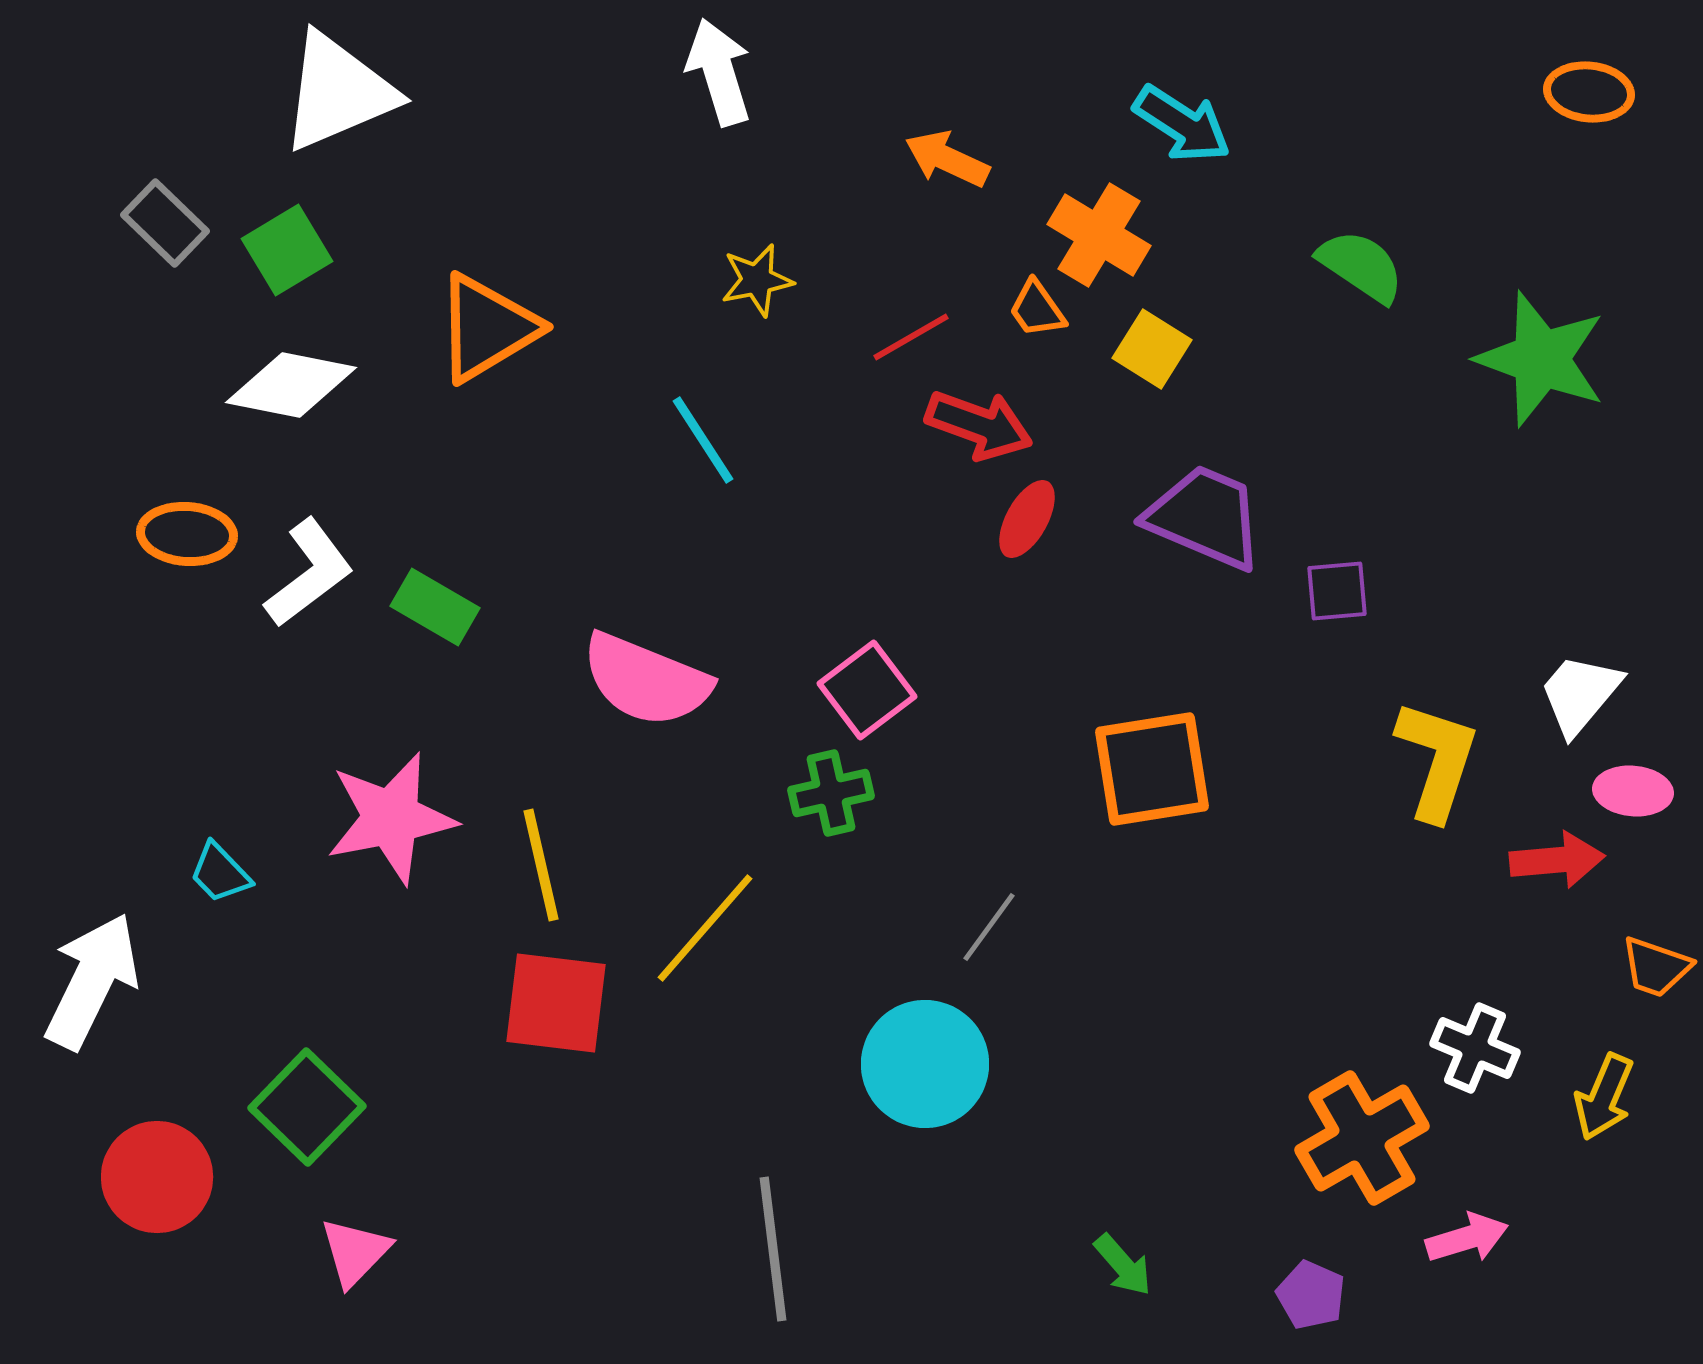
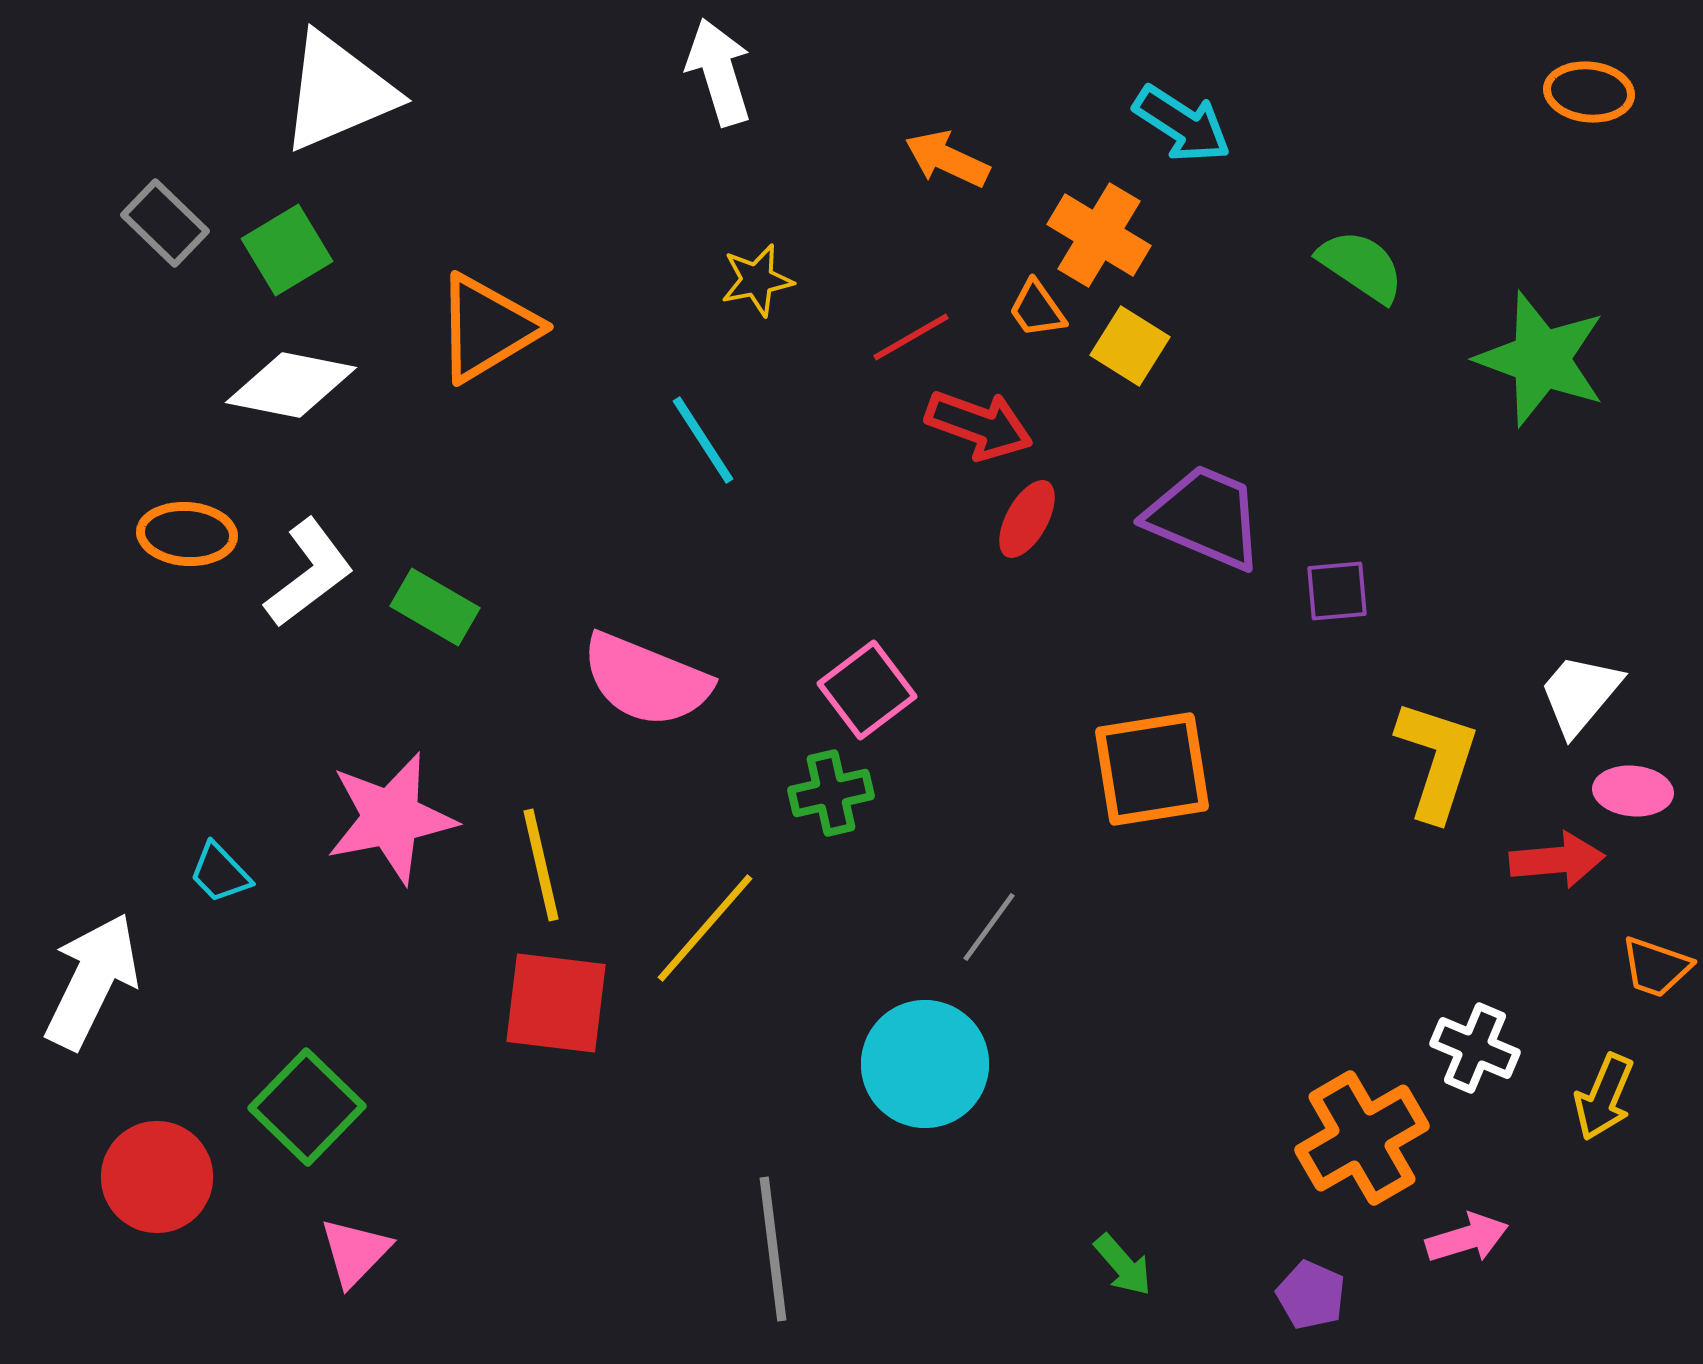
yellow square at (1152, 349): moved 22 px left, 3 px up
